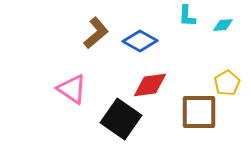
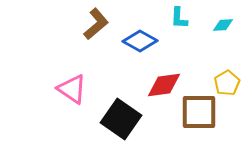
cyan L-shape: moved 8 px left, 2 px down
brown L-shape: moved 9 px up
red diamond: moved 14 px right
